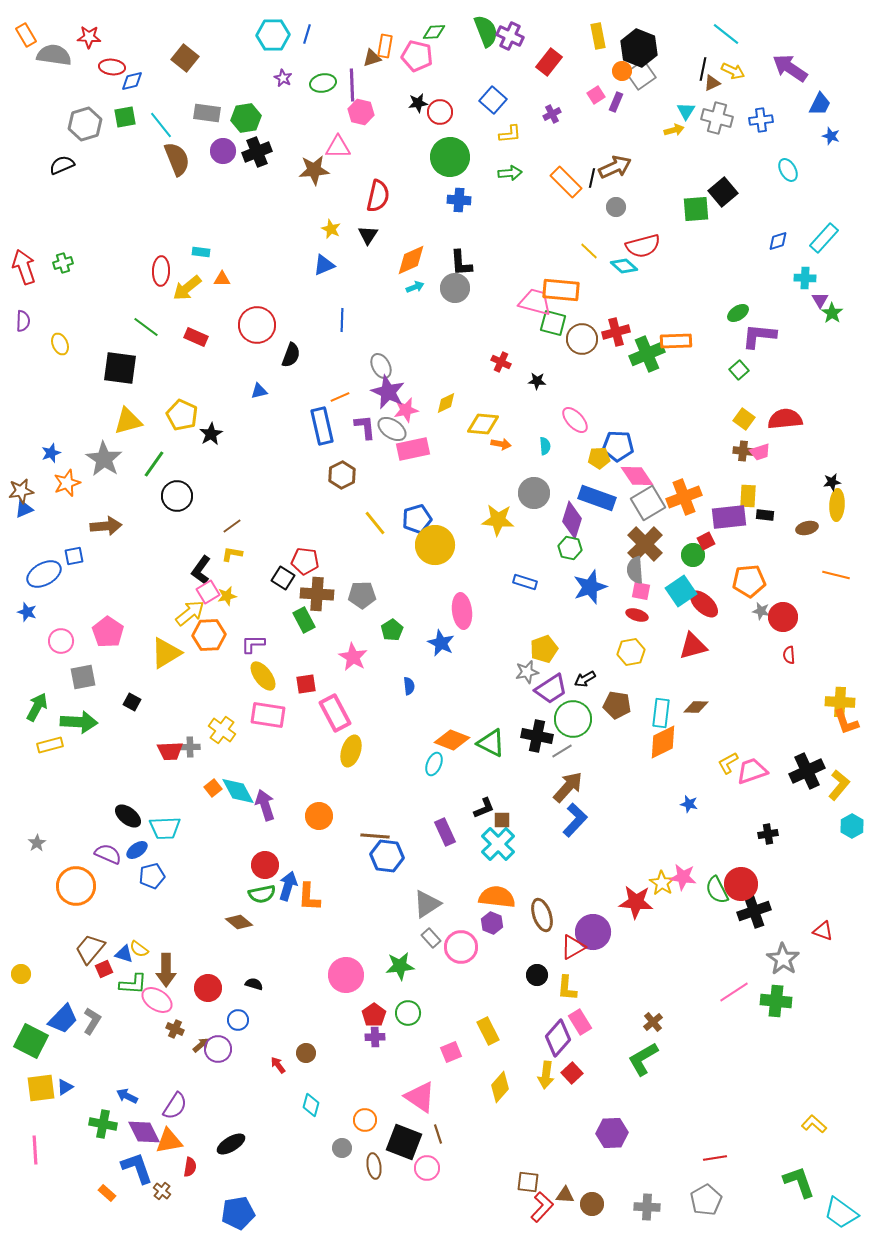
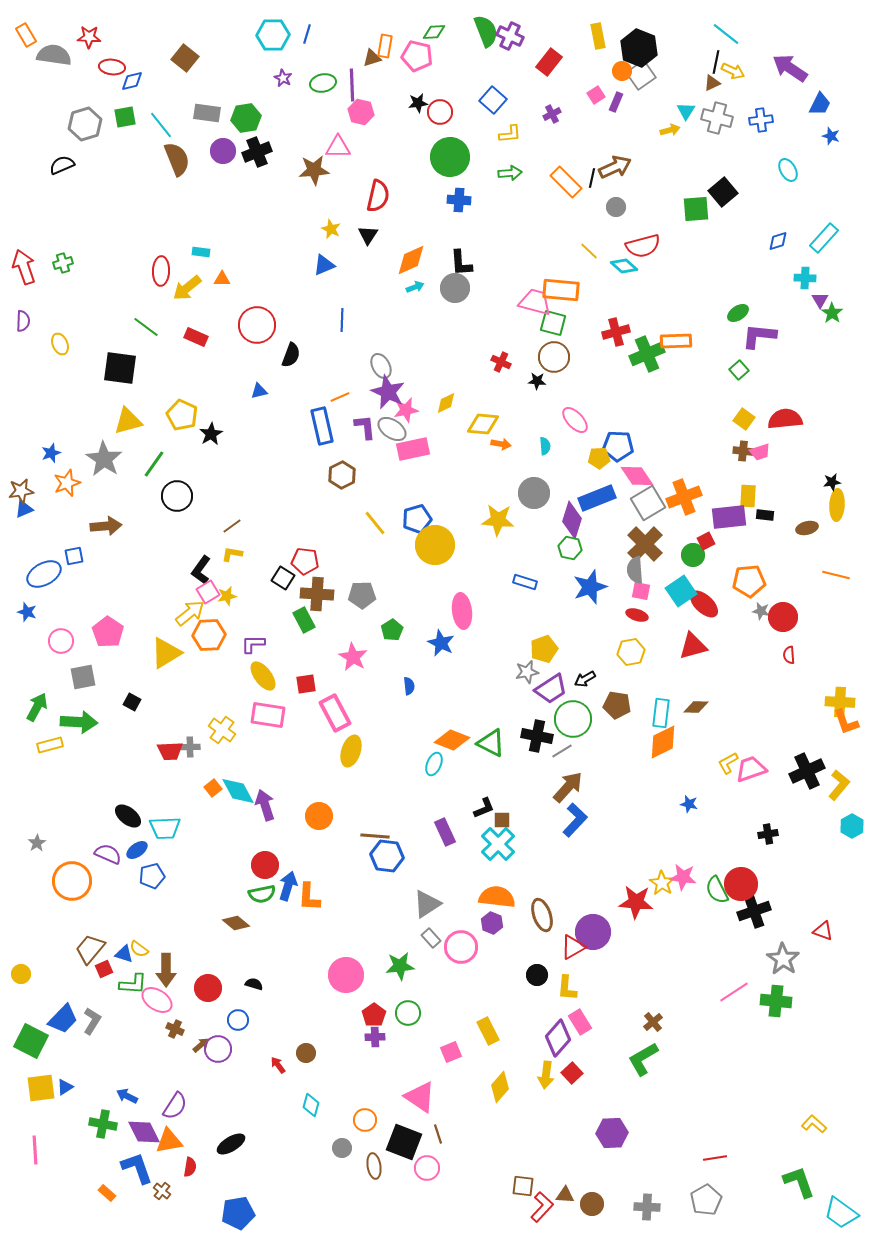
black line at (703, 69): moved 13 px right, 7 px up
yellow arrow at (674, 130): moved 4 px left
brown circle at (582, 339): moved 28 px left, 18 px down
blue rectangle at (597, 498): rotated 42 degrees counterclockwise
pink trapezoid at (752, 771): moved 1 px left, 2 px up
orange circle at (76, 886): moved 4 px left, 5 px up
brown diamond at (239, 922): moved 3 px left, 1 px down
brown square at (528, 1182): moved 5 px left, 4 px down
